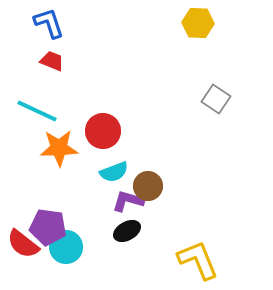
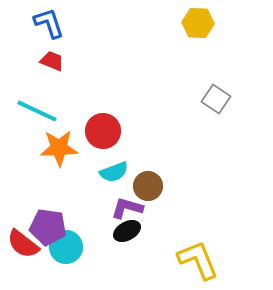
purple L-shape: moved 1 px left, 7 px down
